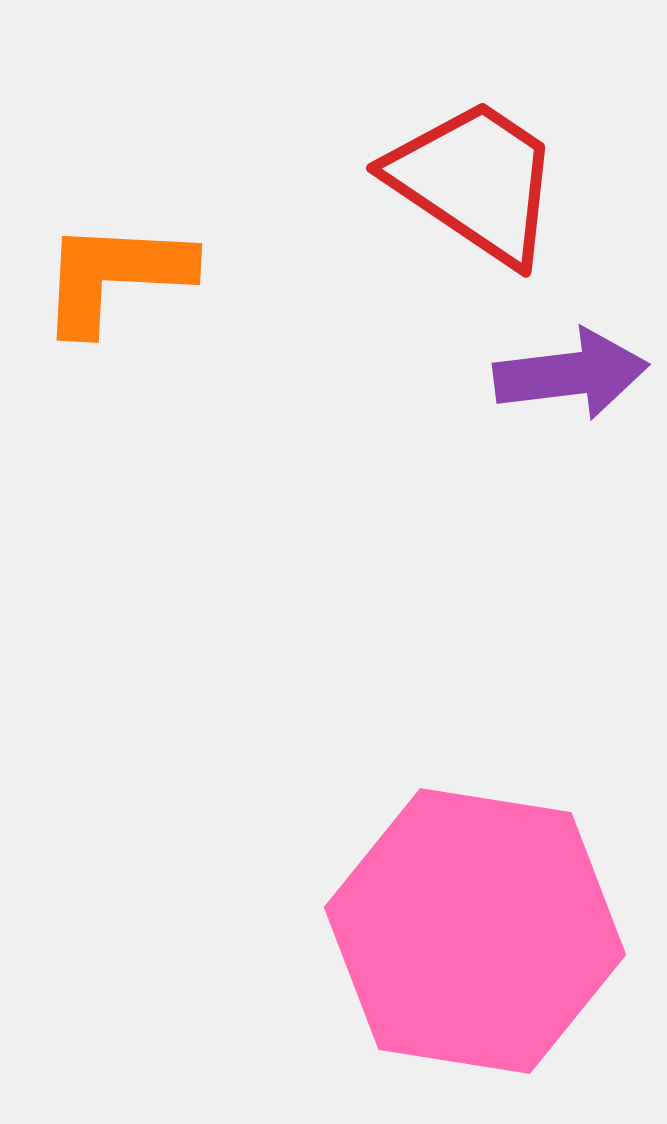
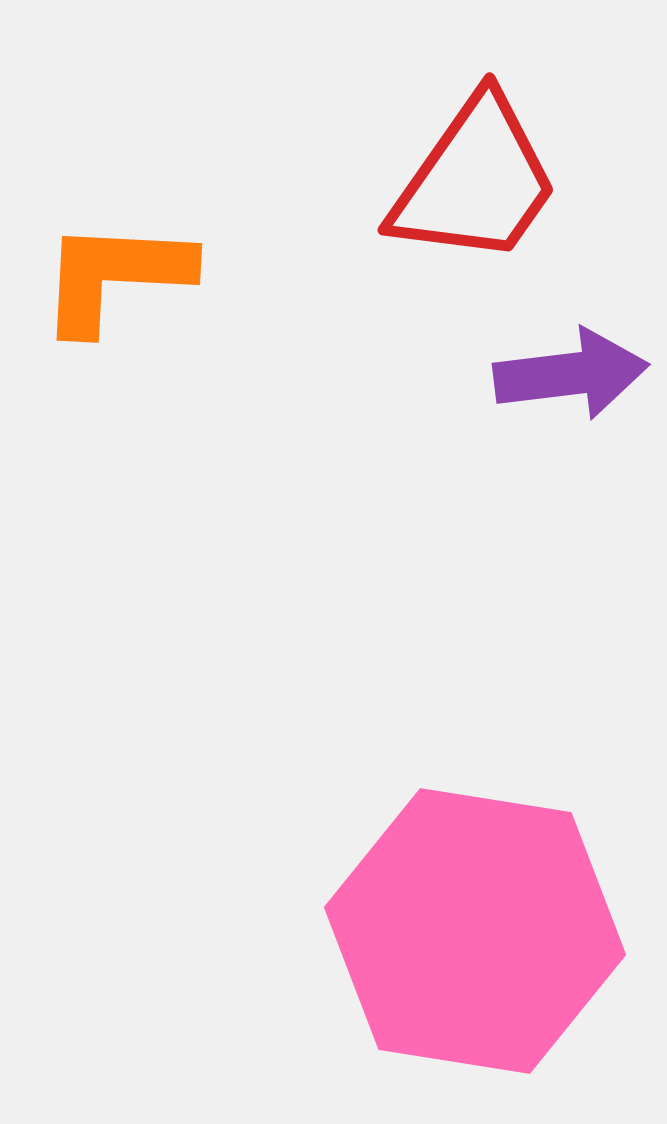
red trapezoid: rotated 91 degrees clockwise
